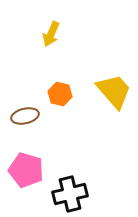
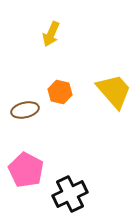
orange hexagon: moved 2 px up
brown ellipse: moved 6 px up
pink pentagon: rotated 12 degrees clockwise
black cross: rotated 12 degrees counterclockwise
